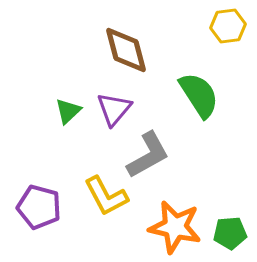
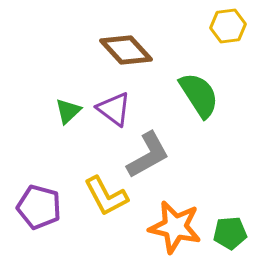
brown diamond: rotated 28 degrees counterclockwise
purple triangle: rotated 33 degrees counterclockwise
